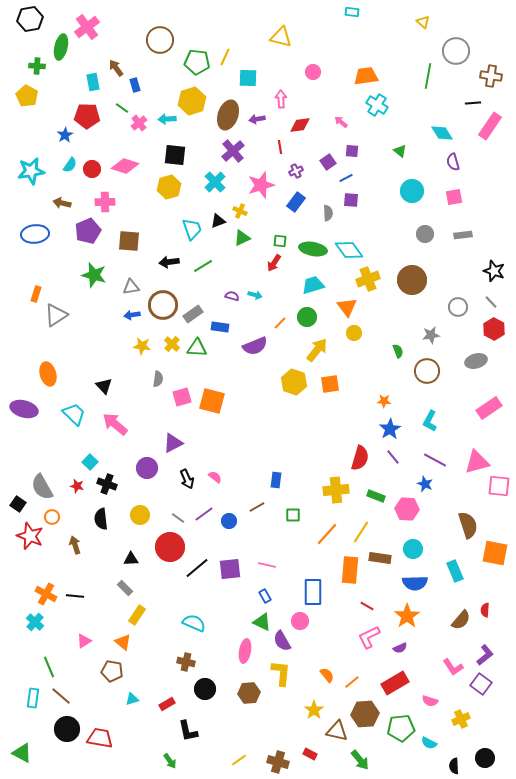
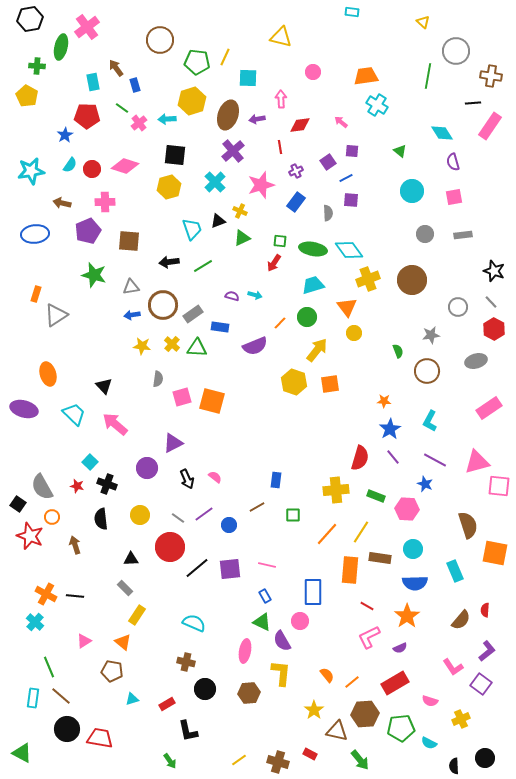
blue circle at (229, 521): moved 4 px down
purple L-shape at (485, 655): moved 2 px right, 4 px up
